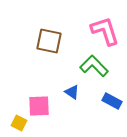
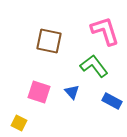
green L-shape: rotated 8 degrees clockwise
blue triangle: rotated 14 degrees clockwise
pink square: moved 14 px up; rotated 20 degrees clockwise
